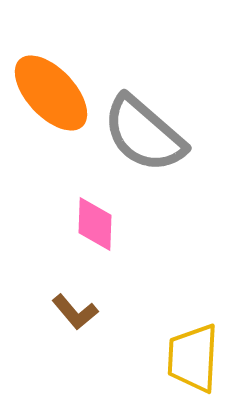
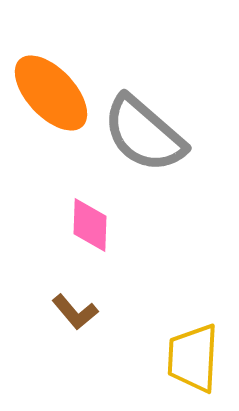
pink diamond: moved 5 px left, 1 px down
